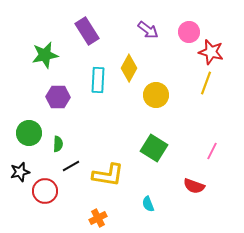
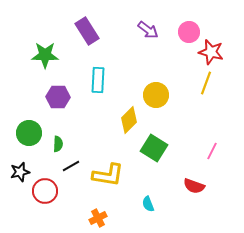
green star: rotated 12 degrees clockwise
yellow diamond: moved 52 px down; rotated 16 degrees clockwise
